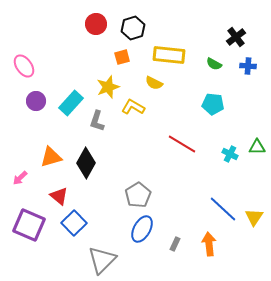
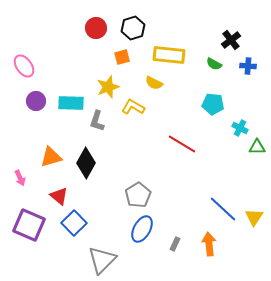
red circle: moved 4 px down
black cross: moved 5 px left, 3 px down
cyan rectangle: rotated 50 degrees clockwise
cyan cross: moved 10 px right, 26 px up
pink arrow: rotated 70 degrees counterclockwise
